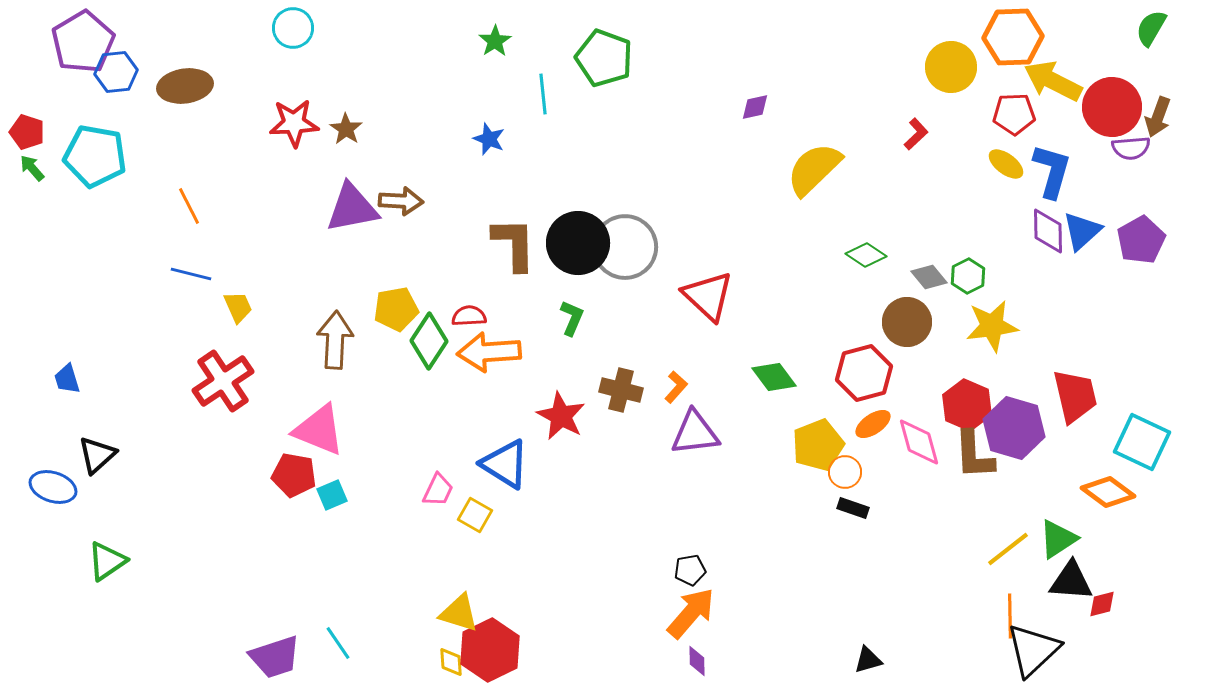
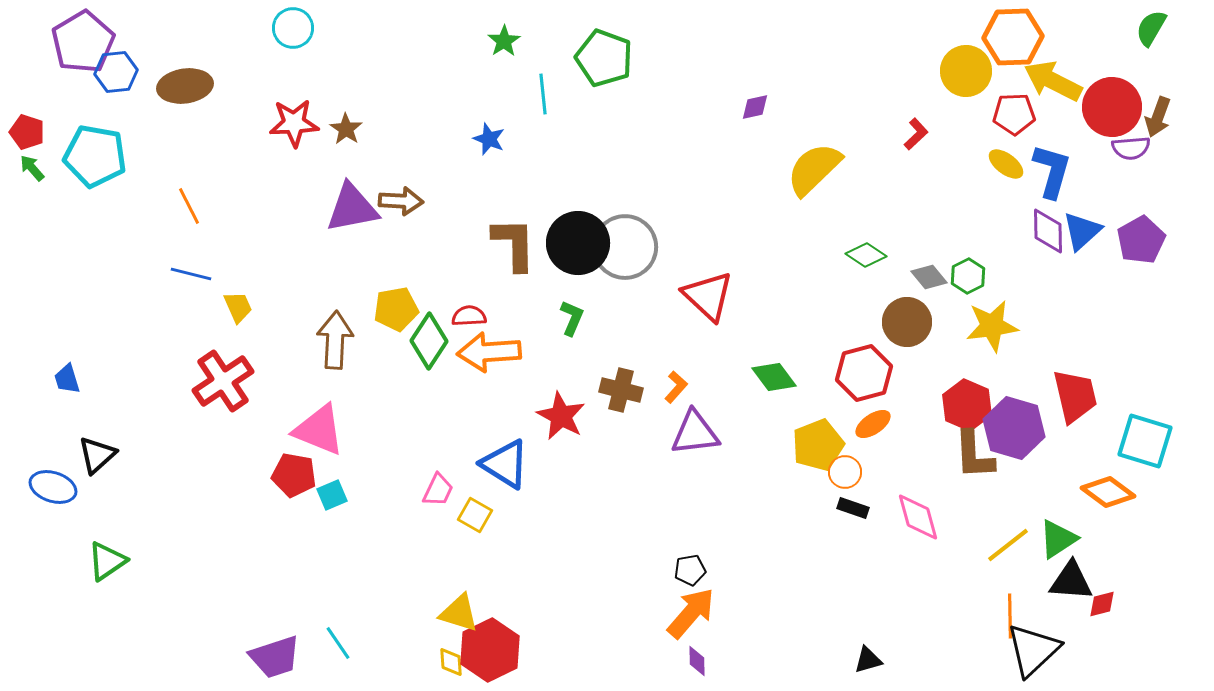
green star at (495, 41): moved 9 px right
yellow circle at (951, 67): moved 15 px right, 4 px down
pink diamond at (919, 442): moved 1 px left, 75 px down
cyan square at (1142, 442): moved 3 px right, 1 px up; rotated 8 degrees counterclockwise
yellow line at (1008, 549): moved 4 px up
